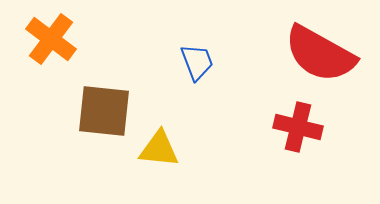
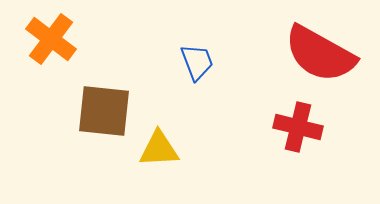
yellow triangle: rotated 9 degrees counterclockwise
